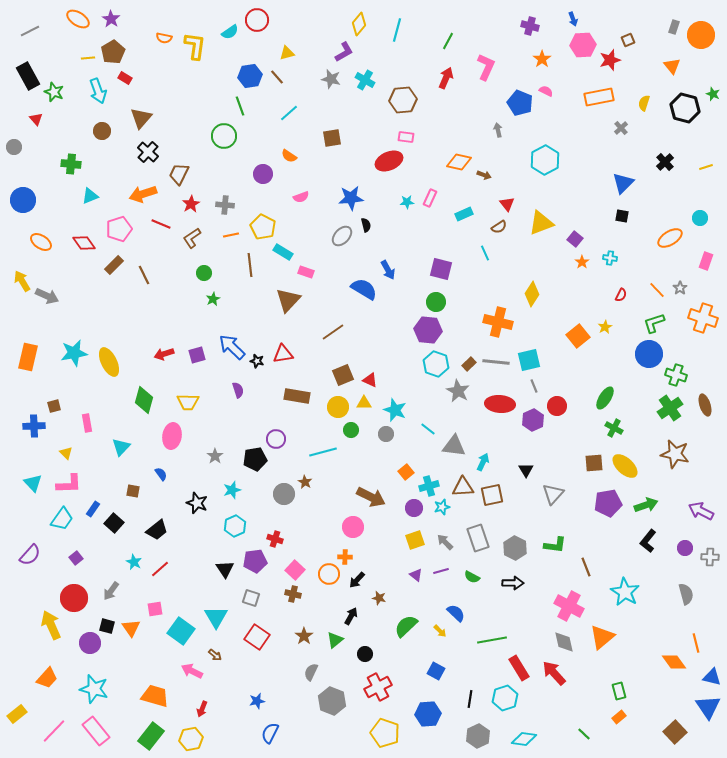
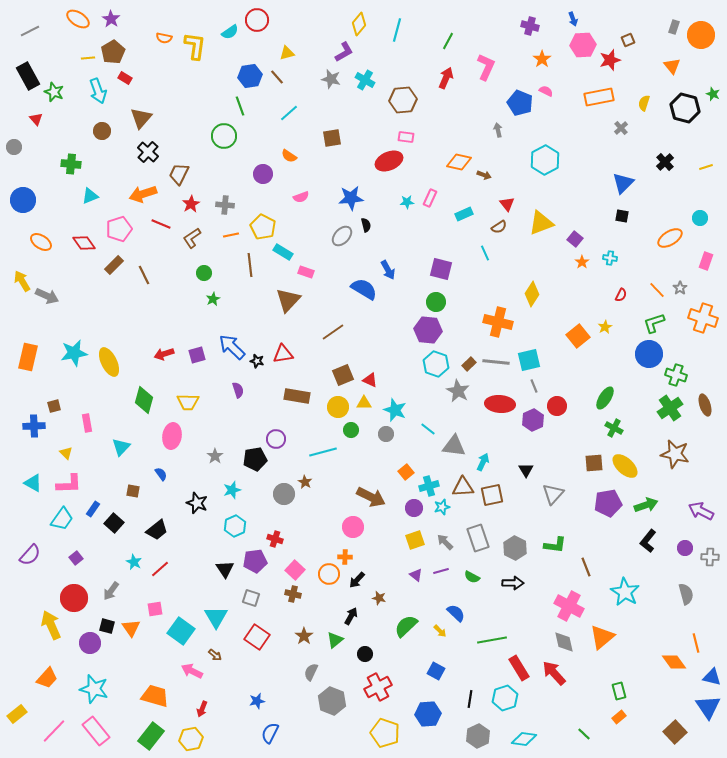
cyan triangle at (33, 483): rotated 18 degrees counterclockwise
